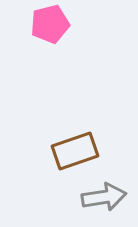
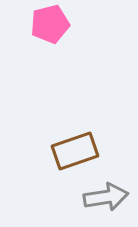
gray arrow: moved 2 px right
